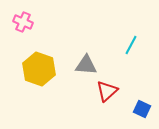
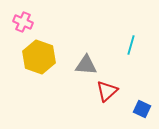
cyan line: rotated 12 degrees counterclockwise
yellow hexagon: moved 12 px up
